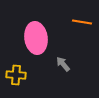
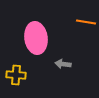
orange line: moved 4 px right
gray arrow: rotated 42 degrees counterclockwise
